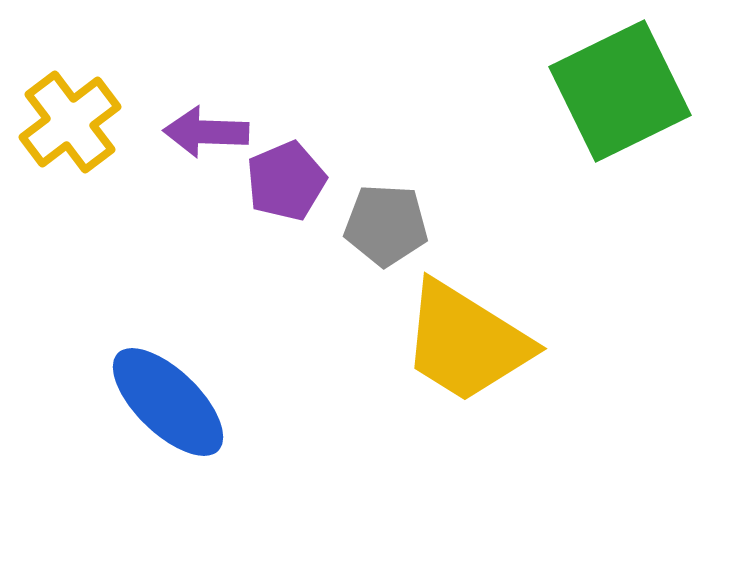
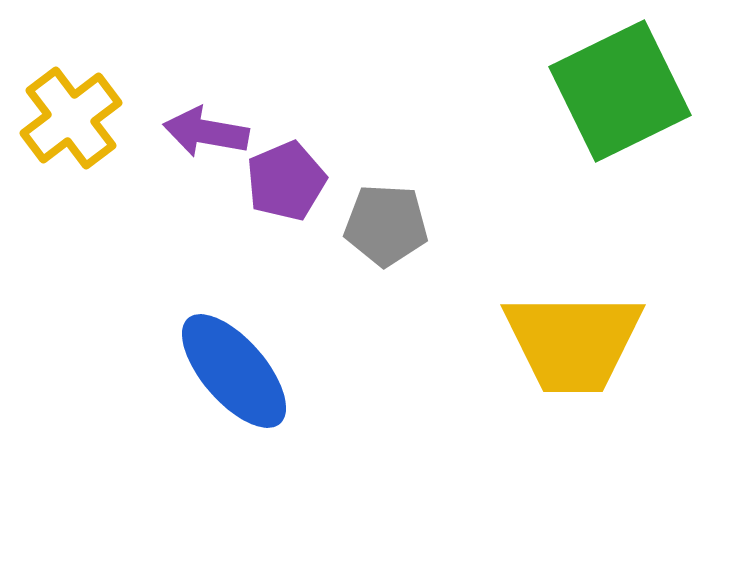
yellow cross: moved 1 px right, 4 px up
purple arrow: rotated 8 degrees clockwise
yellow trapezoid: moved 107 px right; rotated 32 degrees counterclockwise
blue ellipse: moved 66 px right, 31 px up; rotated 5 degrees clockwise
